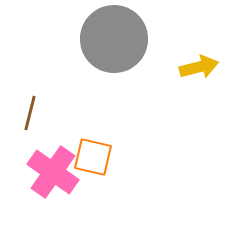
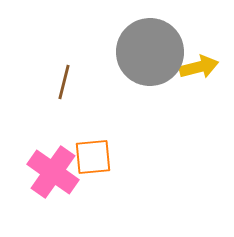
gray circle: moved 36 px right, 13 px down
brown line: moved 34 px right, 31 px up
orange square: rotated 18 degrees counterclockwise
